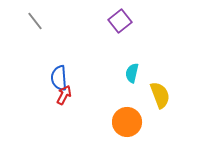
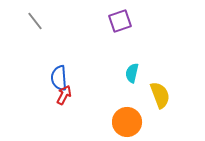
purple square: rotated 20 degrees clockwise
